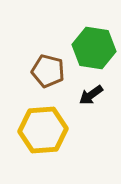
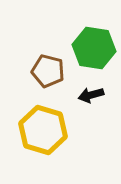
black arrow: rotated 20 degrees clockwise
yellow hexagon: rotated 21 degrees clockwise
